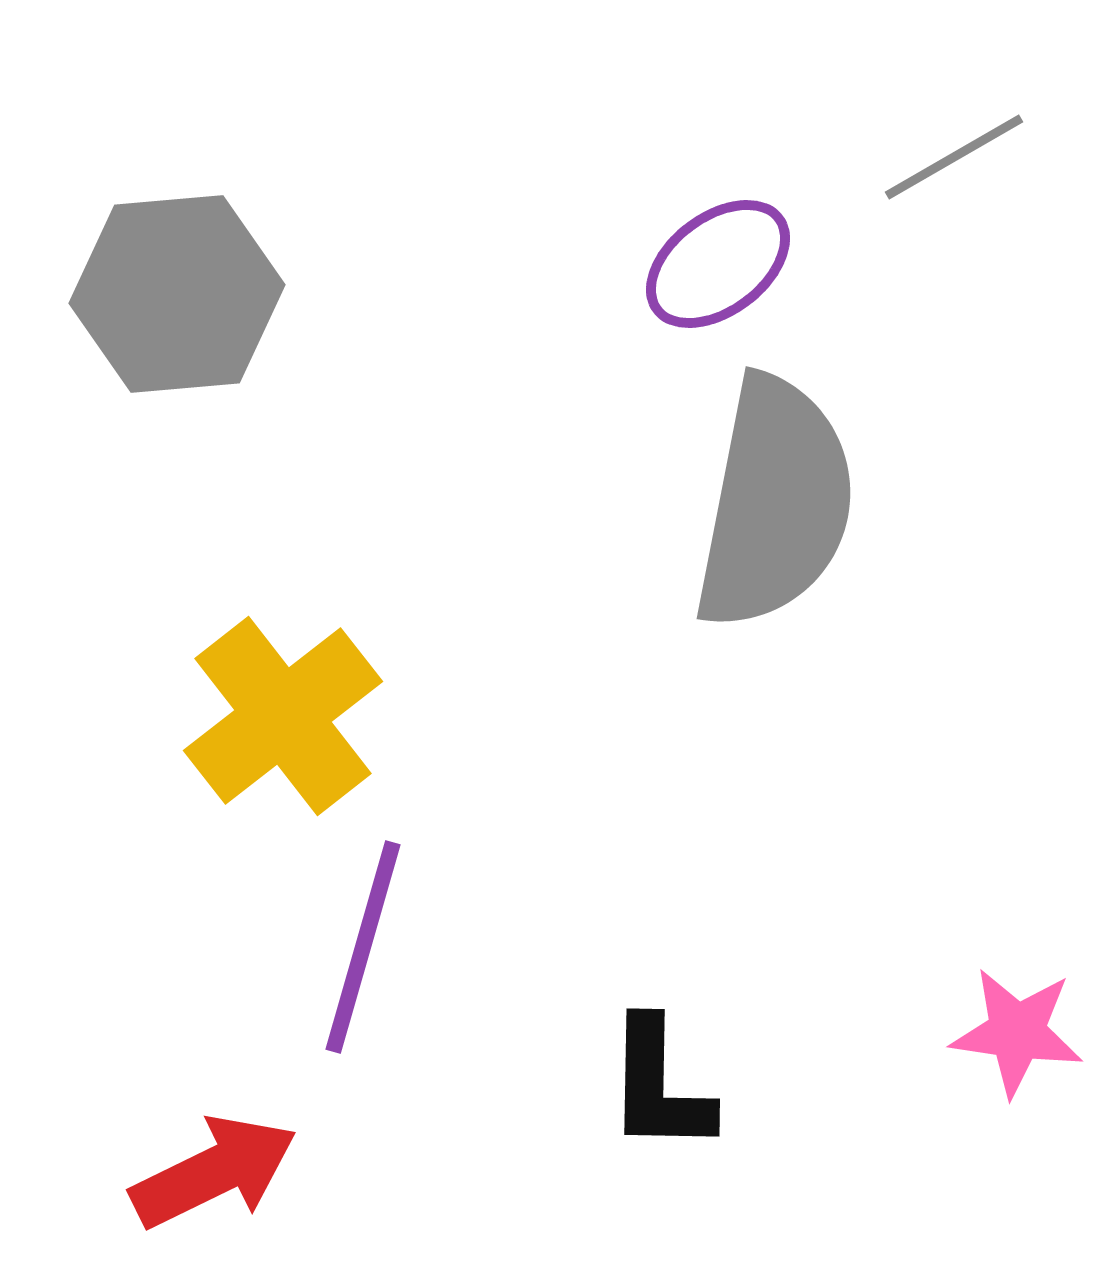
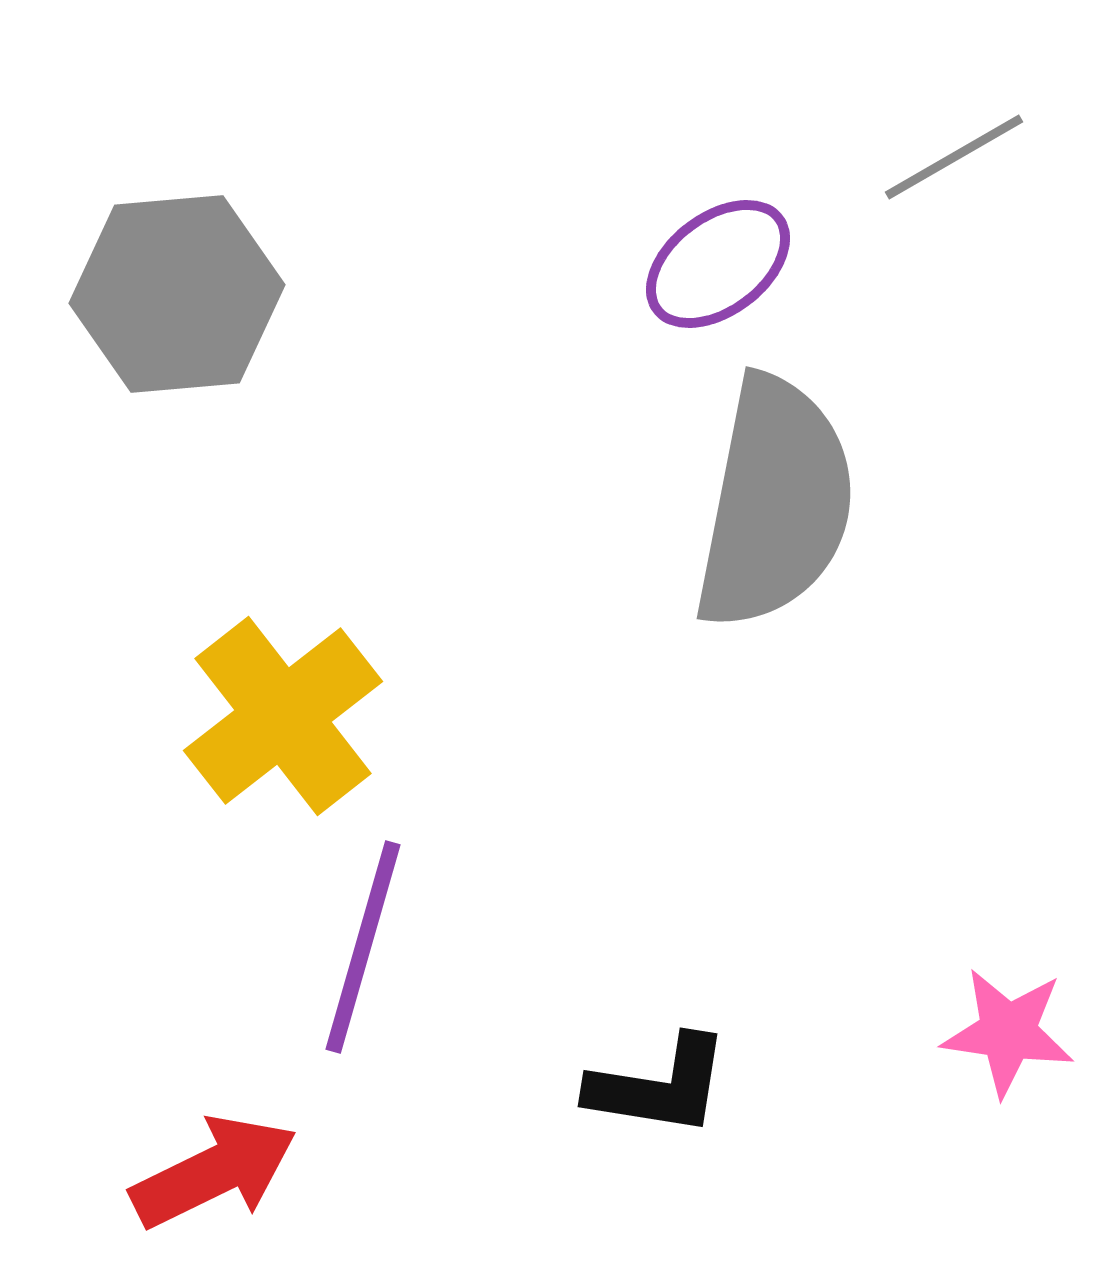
pink star: moved 9 px left
black L-shape: rotated 82 degrees counterclockwise
